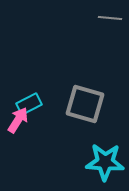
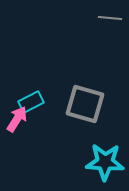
cyan rectangle: moved 2 px right, 2 px up
pink arrow: moved 1 px left, 1 px up
